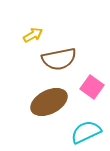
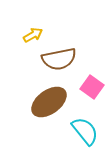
brown ellipse: rotated 9 degrees counterclockwise
cyan semicircle: moved 1 px left, 1 px up; rotated 76 degrees clockwise
